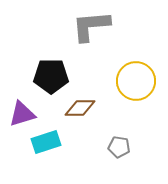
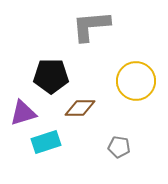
purple triangle: moved 1 px right, 1 px up
